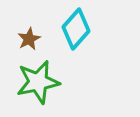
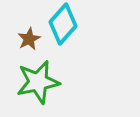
cyan diamond: moved 13 px left, 5 px up
